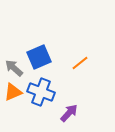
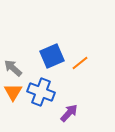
blue square: moved 13 px right, 1 px up
gray arrow: moved 1 px left
orange triangle: rotated 36 degrees counterclockwise
